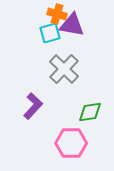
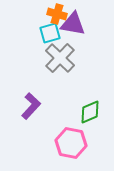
purple triangle: moved 1 px right, 1 px up
gray cross: moved 4 px left, 11 px up
purple L-shape: moved 2 px left
green diamond: rotated 15 degrees counterclockwise
pink hexagon: rotated 12 degrees clockwise
